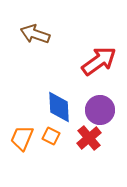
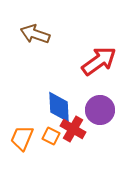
red cross: moved 16 px left, 9 px up; rotated 20 degrees counterclockwise
